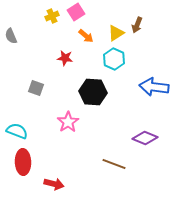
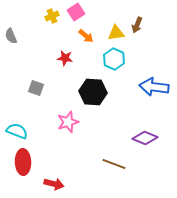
yellow triangle: rotated 24 degrees clockwise
pink star: rotated 15 degrees clockwise
